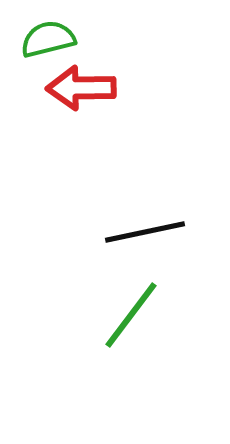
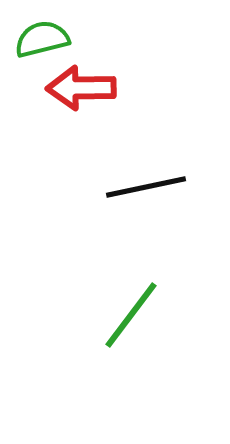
green semicircle: moved 6 px left
black line: moved 1 px right, 45 px up
